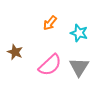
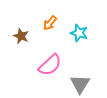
brown star: moved 6 px right, 16 px up
gray triangle: moved 1 px right, 17 px down
